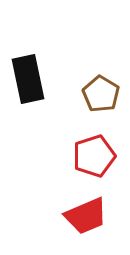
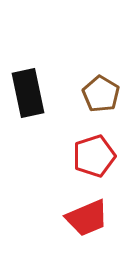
black rectangle: moved 14 px down
red trapezoid: moved 1 px right, 2 px down
